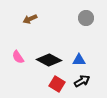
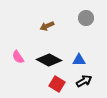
brown arrow: moved 17 px right, 7 px down
black arrow: moved 2 px right
